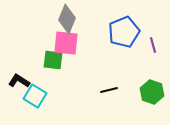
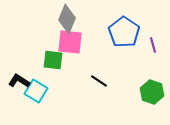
blue pentagon: rotated 16 degrees counterclockwise
pink square: moved 4 px right, 1 px up
black line: moved 10 px left, 9 px up; rotated 48 degrees clockwise
cyan square: moved 1 px right, 5 px up
